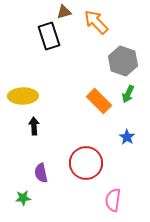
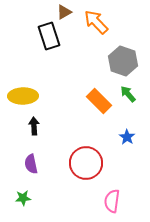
brown triangle: rotated 14 degrees counterclockwise
green arrow: rotated 114 degrees clockwise
purple semicircle: moved 10 px left, 9 px up
pink semicircle: moved 1 px left, 1 px down
